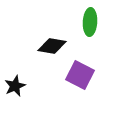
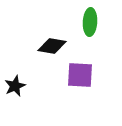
purple square: rotated 24 degrees counterclockwise
